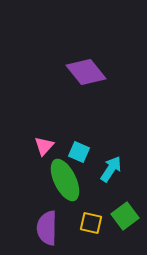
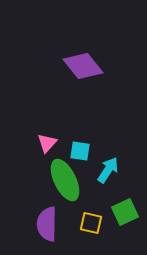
purple diamond: moved 3 px left, 6 px up
pink triangle: moved 3 px right, 3 px up
cyan square: moved 1 px right, 1 px up; rotated 15 degrees counterclockwise
cyan arrow: moved 3 px left, 1 px down
green square: moved 4 px up; rotated 12 degrees clockwise
purple semicircle: moved 4 px up
